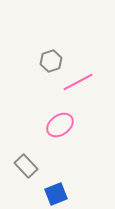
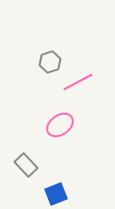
gray hexagon: moved 1 px left, 1 px down
gray rectangle: moved 1 px up
